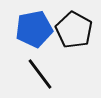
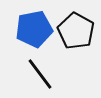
black pentagon: moved 2 px right, 1 px down
